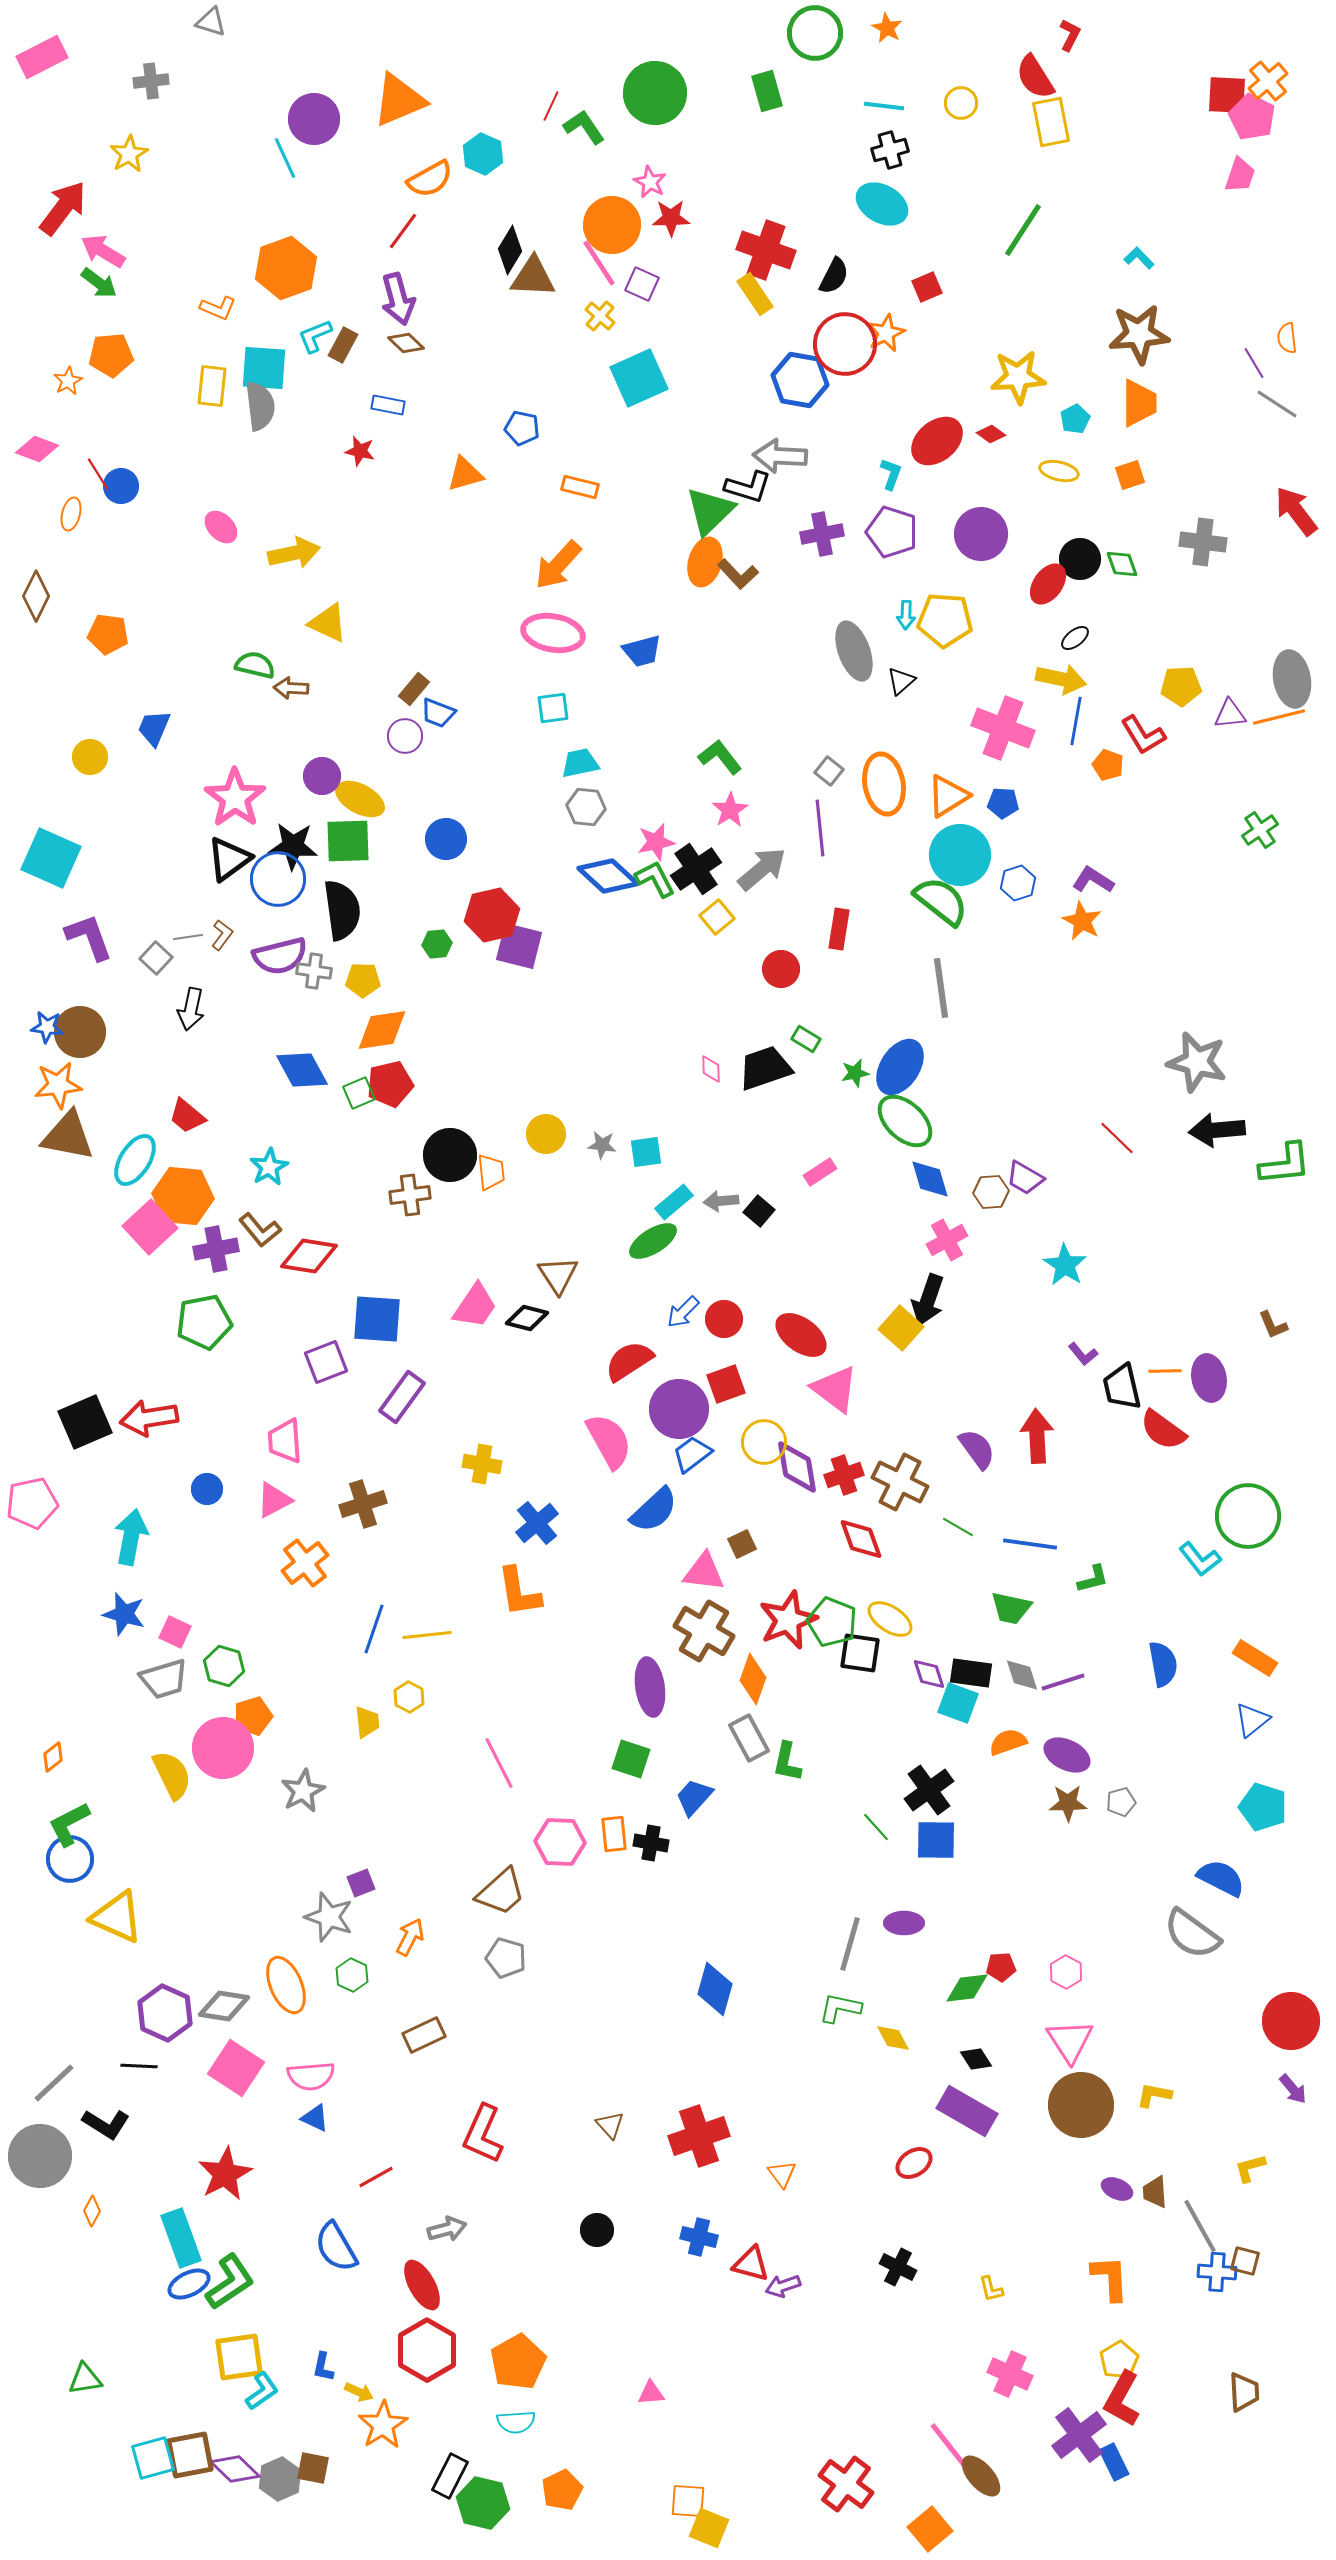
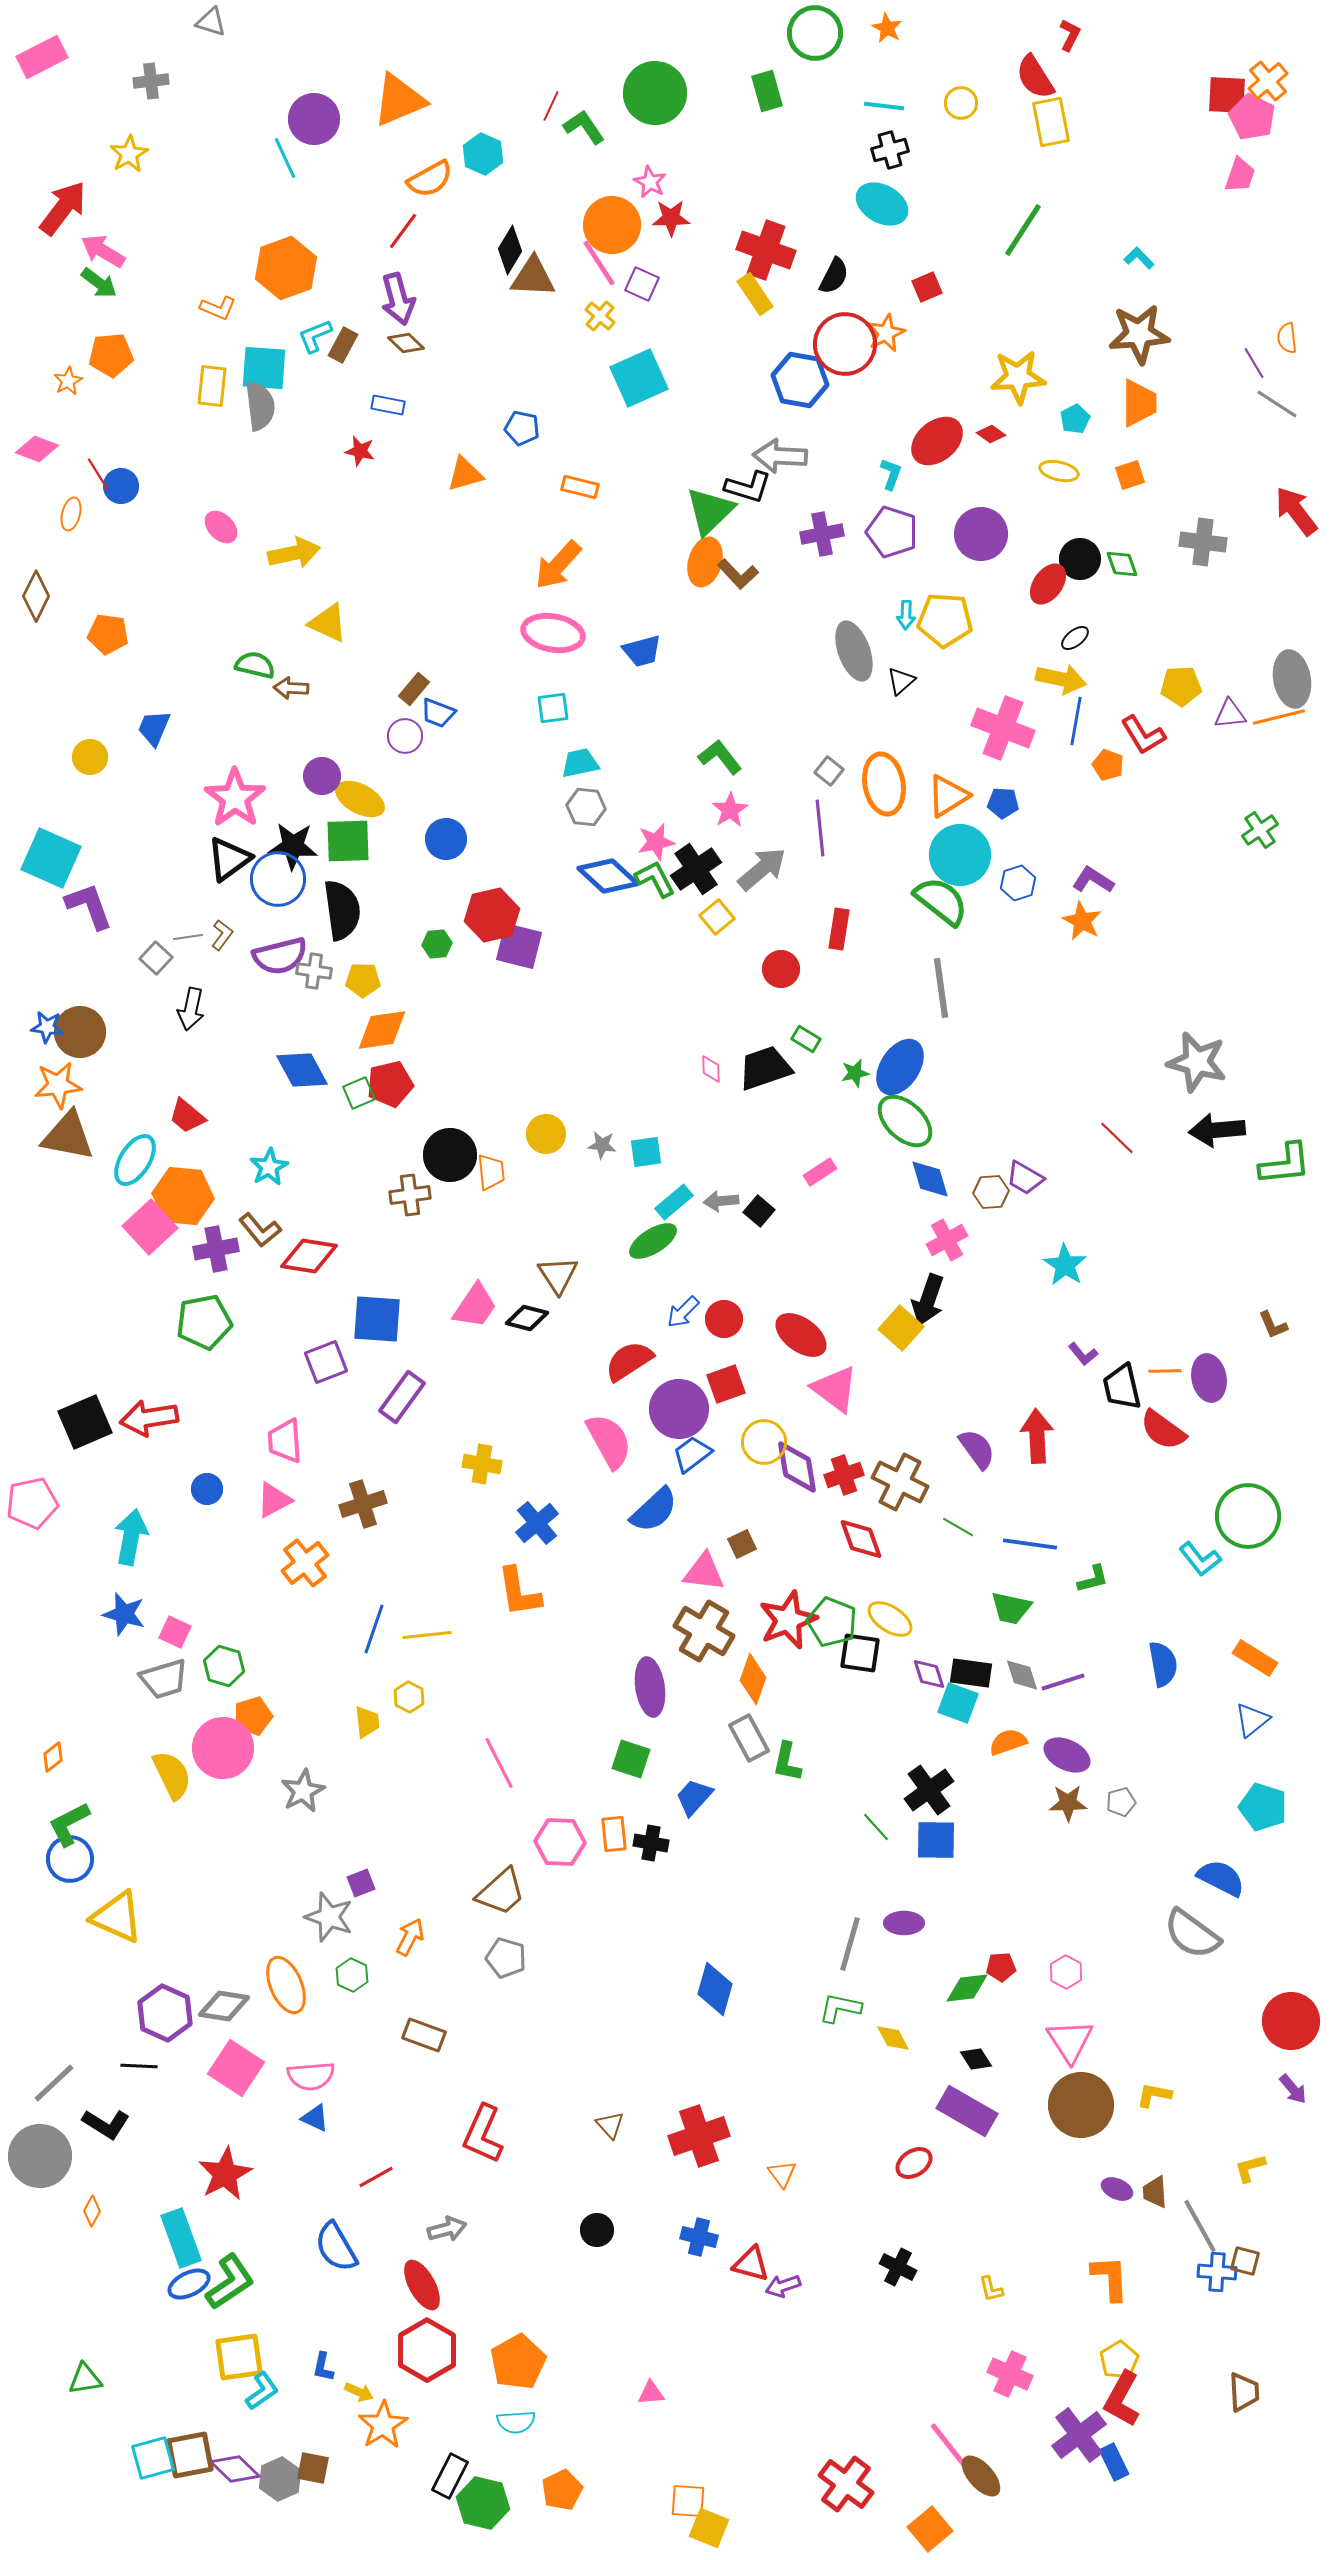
purple L-shape at (89, 937): moved 31 px up
brown rectangle at (424, 2035): rotated 45 degrees clockwise
